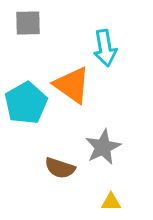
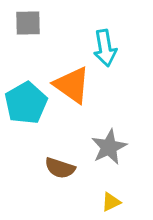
gray star: moved 6 px right
yellow triangle: rotated 25 degrees counterclockwise
